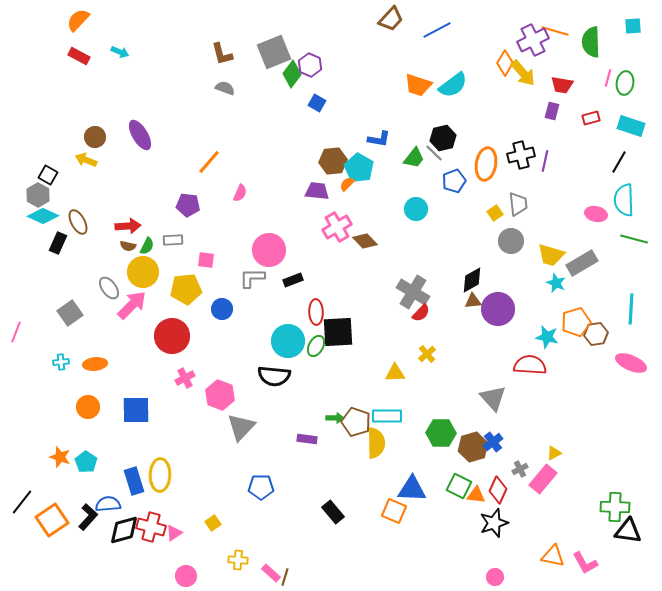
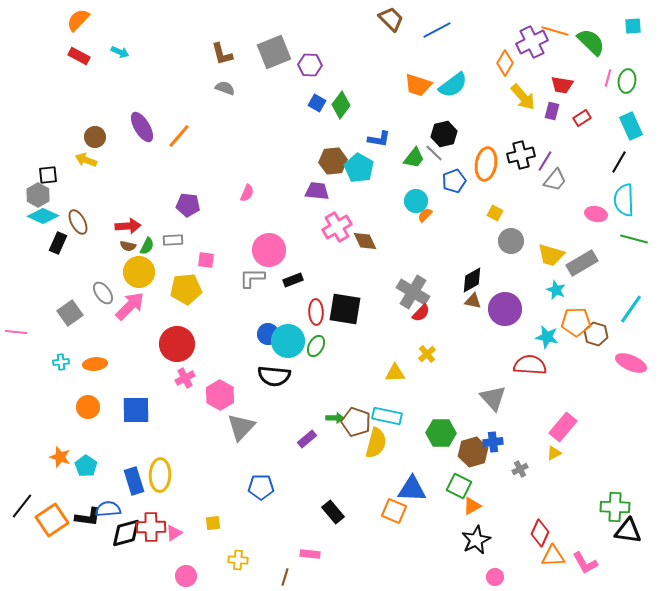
brown trapezoid at (391, 19): rotated 88 degrees counterclockwise
purple cross at (533, 40): moved 1 px left, 2 px down
green semicircle at (591, 42): rotated 136 degrees clockwise
purple hexagon at (310, 65): rotated 20 degrees counterclockwise
yellow arrow at (523, 73): moved 24 px down
green diamond at (292, 74): moved 49 px right, 31 px down
green ellipse at (625, 83): moved 2 px right, 2 px up
red rectangle at (591, 118): moved 9 px left; rotated 18 degrees counterclockwise
cyan rectangle at (631, 126): rotated 48 degrees clockwise
purple ellipse at (140, 135): moved 2 px right, 8 px up
black hexagon at (443, 138): moved 1 px right, 4 px up
purple line at (545, 161): rotated 20 degrees clockwise
orange line at (209, 162): moved 30 px left, 26 px up
black square at (48, 175): rotated 36 degrees counterclockwise
orange semicircle at (347, 184): moved 78 px right, 31 px down
pink semicircle at (240, 193): moved 7 px right
gray trapezoid at (518, 204): moved 37 px right, 24 px up; rotated 45 degrees clockwise
cyan circle at (416, 209): moved 8 px up
yellow square at (495, 213): rotated 28 degrees counterclockwise
brown diamond at (365, 241): rotated 20 degrees clockwise
yellow circle at (143, 272): moved 4 px left
cyan star at (556, 283): moved 7 px down
gray ellipse at (109, 288): moved 6 px left, 5 px down
brown triangle at (473, 301): rotated 18 degrees clockwise
pink arrow at (132, 305): moved 2 px left, 1 px down
blue circle at (222, 309): moved 46 px right, 25 px down
purple circle at (498, 309): moved 7 px right
cyan line at (631, 309): rotated 32 degrees clockwise
orange pentagon at (576, 322): rotated 16 degrees clockwise
pink line at (16, 332): rotated 75 degrees clockwise
black square at (338, 332): moved 7 px right, 23 px up; rotated 12 degrees clockwise
brown hexagon at (596, 334): rotated 25 degrees clockwise
red circle at (172, 336): moved 5 px right, 8 px down
pink hexagon at (220, 395): rotated 8 degrees clockwise
cyan rectangle at (387, 416): rotated 12 degrees clockwise
purple rectangle at (307, 439): rotated 48 degrees counterclockwise
blue cross at (493, 442): rotated 30 degrees clockwise
yellow semicircle at (376, 443): rotated 16 degrees clockwise
brown hexagon at (473, 447): moved 5 px down
cyan pentagon at (86, 462): moved 4 px down
pink rectangle at (543, 479): moved 20 px right, 52 px up
red diamond at (498, 490): moved 42 px right, 43 px down
orange triangle at (476, 495): moved 4 px left, 11 px down; rotated 36 degrees counterclockwise
black line at (22, 502): moved 4 px down
blue semicircle at (108, 504): moved 5 px down
black L-shape at (88, 517): rotated 56 degrees clockwise
yellow square at (213, 523): rotated 28 degrees clockwise
black star at (494, 523): moved 18 px left, 17 px down; rotated 8 degrees counterclockwise
red cross at (151, 527): rotated 16 degrees counterclockwise
black diamond at (124, 530): moved 2 px right, 3 px down
orange triangle at (553, 556): rotated 15 degrees counterclockwise
pink rectangle at (271, 573): moved 39 px right, 19 px up; rotated 36 degrees counterclockwise
